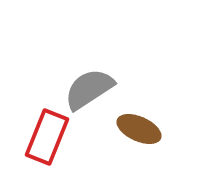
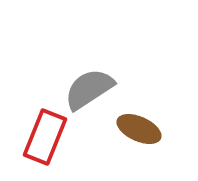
red rectangle: moved 2 px left
